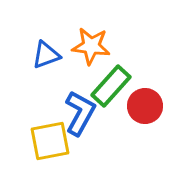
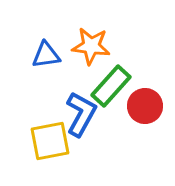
blue triangle: rotated 12 degrees clockwise
blue L-shape: moved 1 px right, 1 px down
